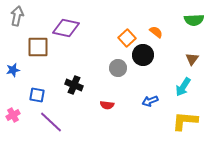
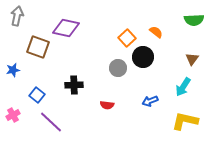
brown square: rotated 20 degrees clockwise
black circle: moved 2 px down
black cross: rotated 24 degrees counterclockwise
blue square: rotated 28 degrees clockwise
yellow L-shape: rotated 8 degrees clockwise
